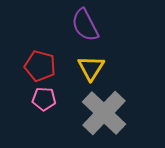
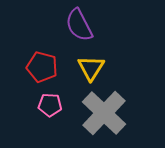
purple semicircle: moved 6 px left
red pentagon: moved 2 px right, 1 px down
pink pentagon: moved 6 px right, 6 px down
